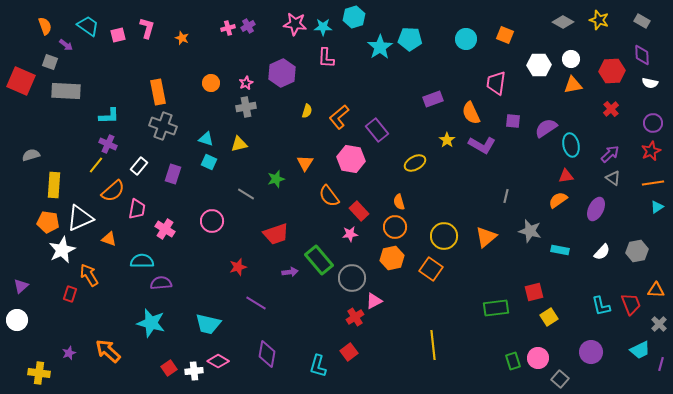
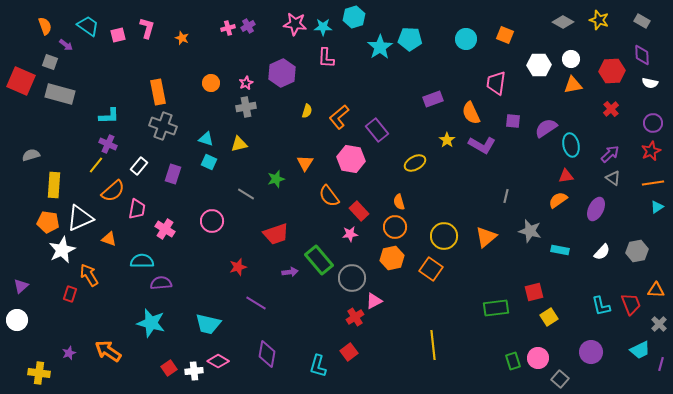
gray rectangle at (66, 91): moved 6 px left, 3 px down; rotated 12 degrees clockwise
orange arrow at (108, 351): rotated 8 degrees counterclockwise
